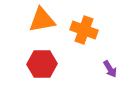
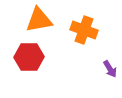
orange triangle: moved 3 px left
red hexagon: moved 13 px left, 7 px up
